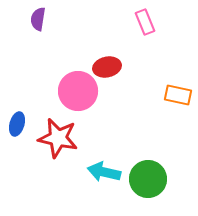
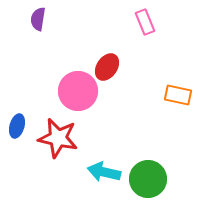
red ellipse: rotated 44 degrees counterclockwise
blue ellipse: moved 2 px down
